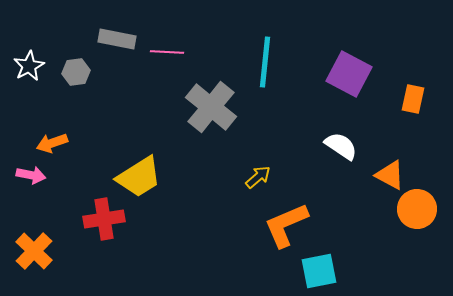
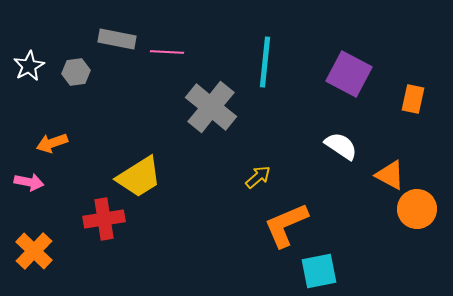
pink arrow: moved 2 px left, 7 px down
